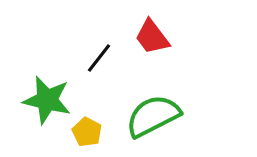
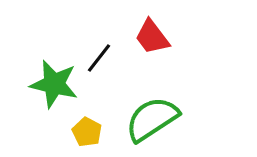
green star: moved 7 px right, 16 px up
green semicircle: moved 1 px left, 3 px down; rotated 6 degrees counterclockwise
